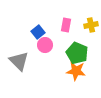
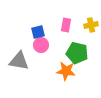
blue square: rotated 24 degrees clockwise
pink circle: moved 4 px left
green pentagon: rotated 10 degrees counterclockwise
gray triangle: rotated 35 degrees counterclockwise
orange star: moved 10 px left
